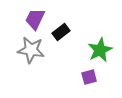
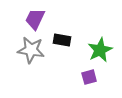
black rectangle: moved 1 px right, 8 px down; rotated 48 degrees clockwise
